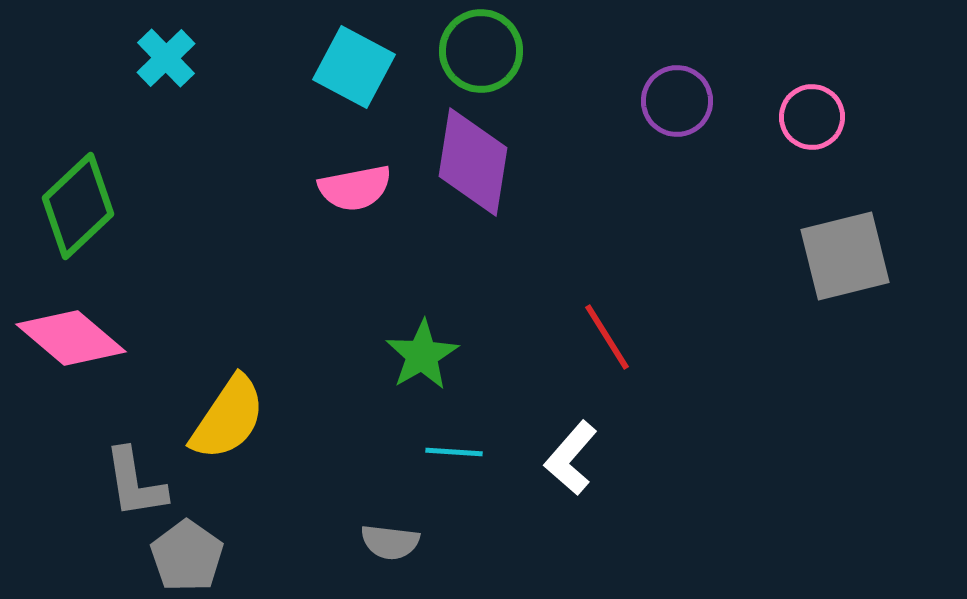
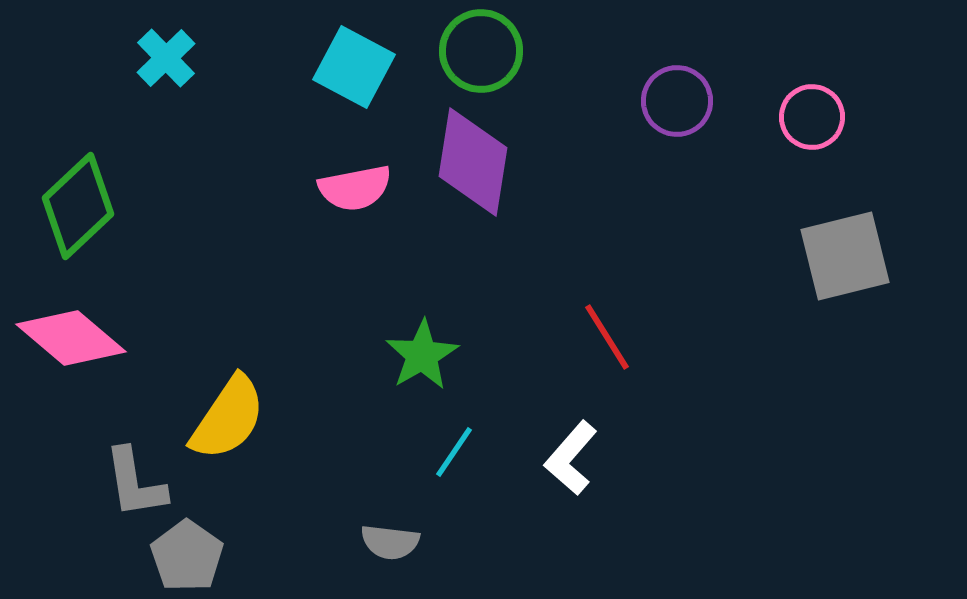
cyan line: rotated 60 degrees counterclockwise
